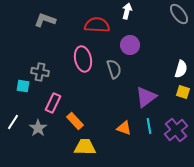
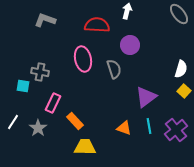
yellow square: moved 1 px right, 1 px up; rotated 24 degrees clockwise
